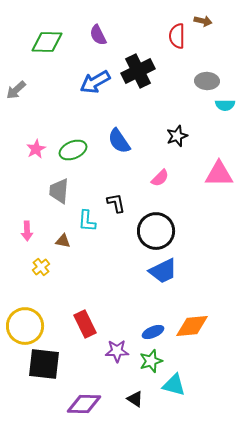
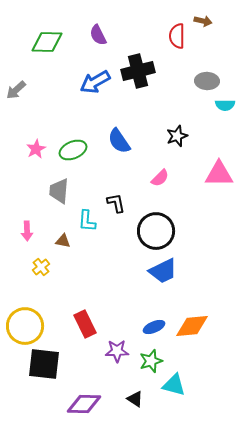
black cross: rotated 12 degrees clockwise
blue ellipse: moved 1 px right, 5 px up
